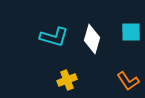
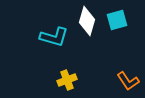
cyan square: moved 14 px left, 12 px up; rotated 15 degrees counterclockwise
white diamond: moved 5 px left, 18 px up
